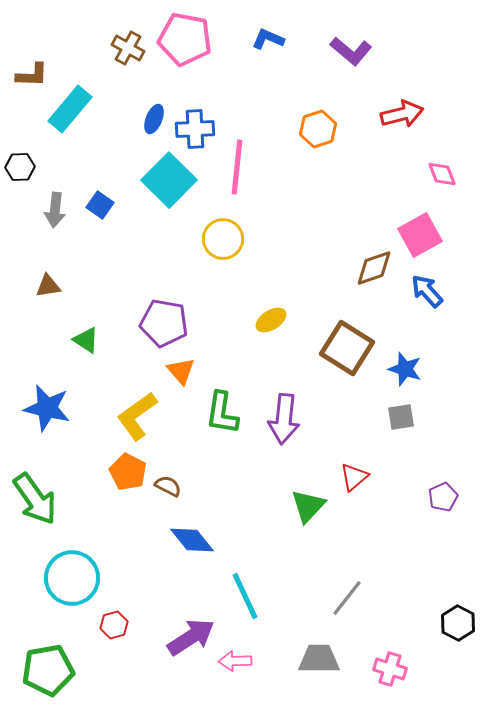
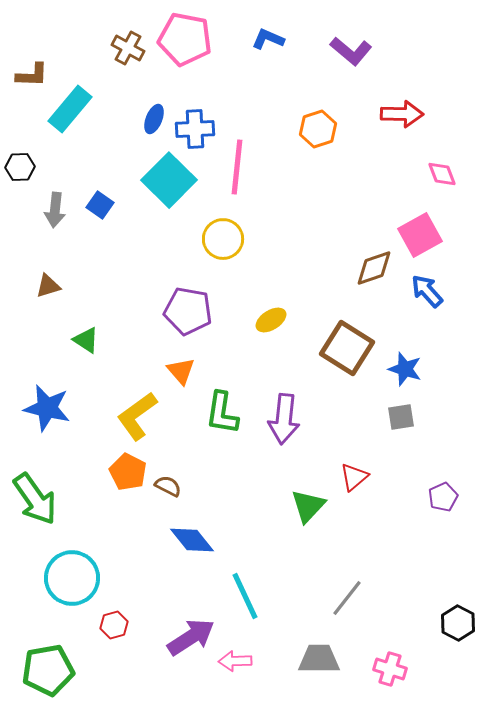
red arrow at (402, 114): rotated 15 degrees clockwise
brown triangle at (48, 286): rotated 8 degrees counterclockwise
purple pentagon at (164, 323): moved 24 px right, 12 px up
